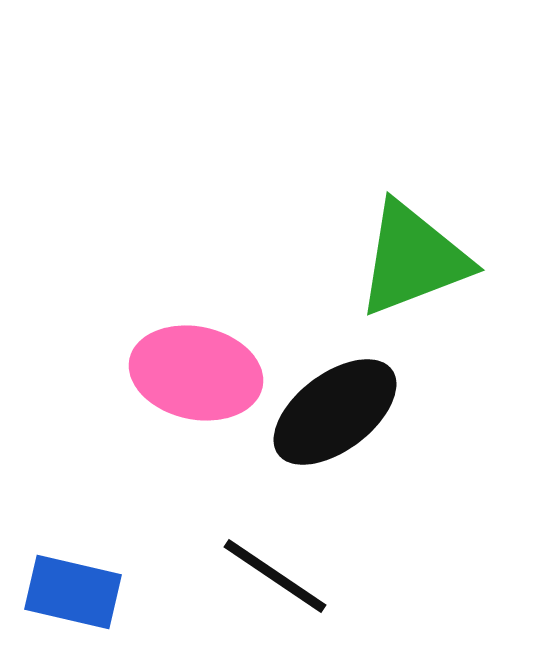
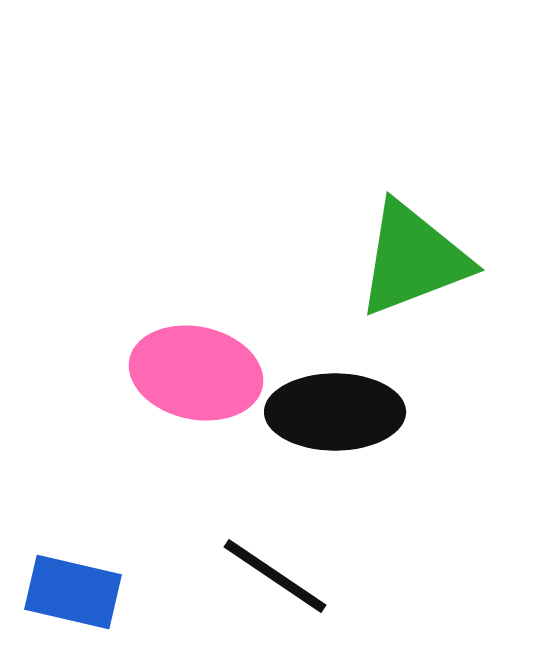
black ellipse: rotated 37 degrees clockwise
